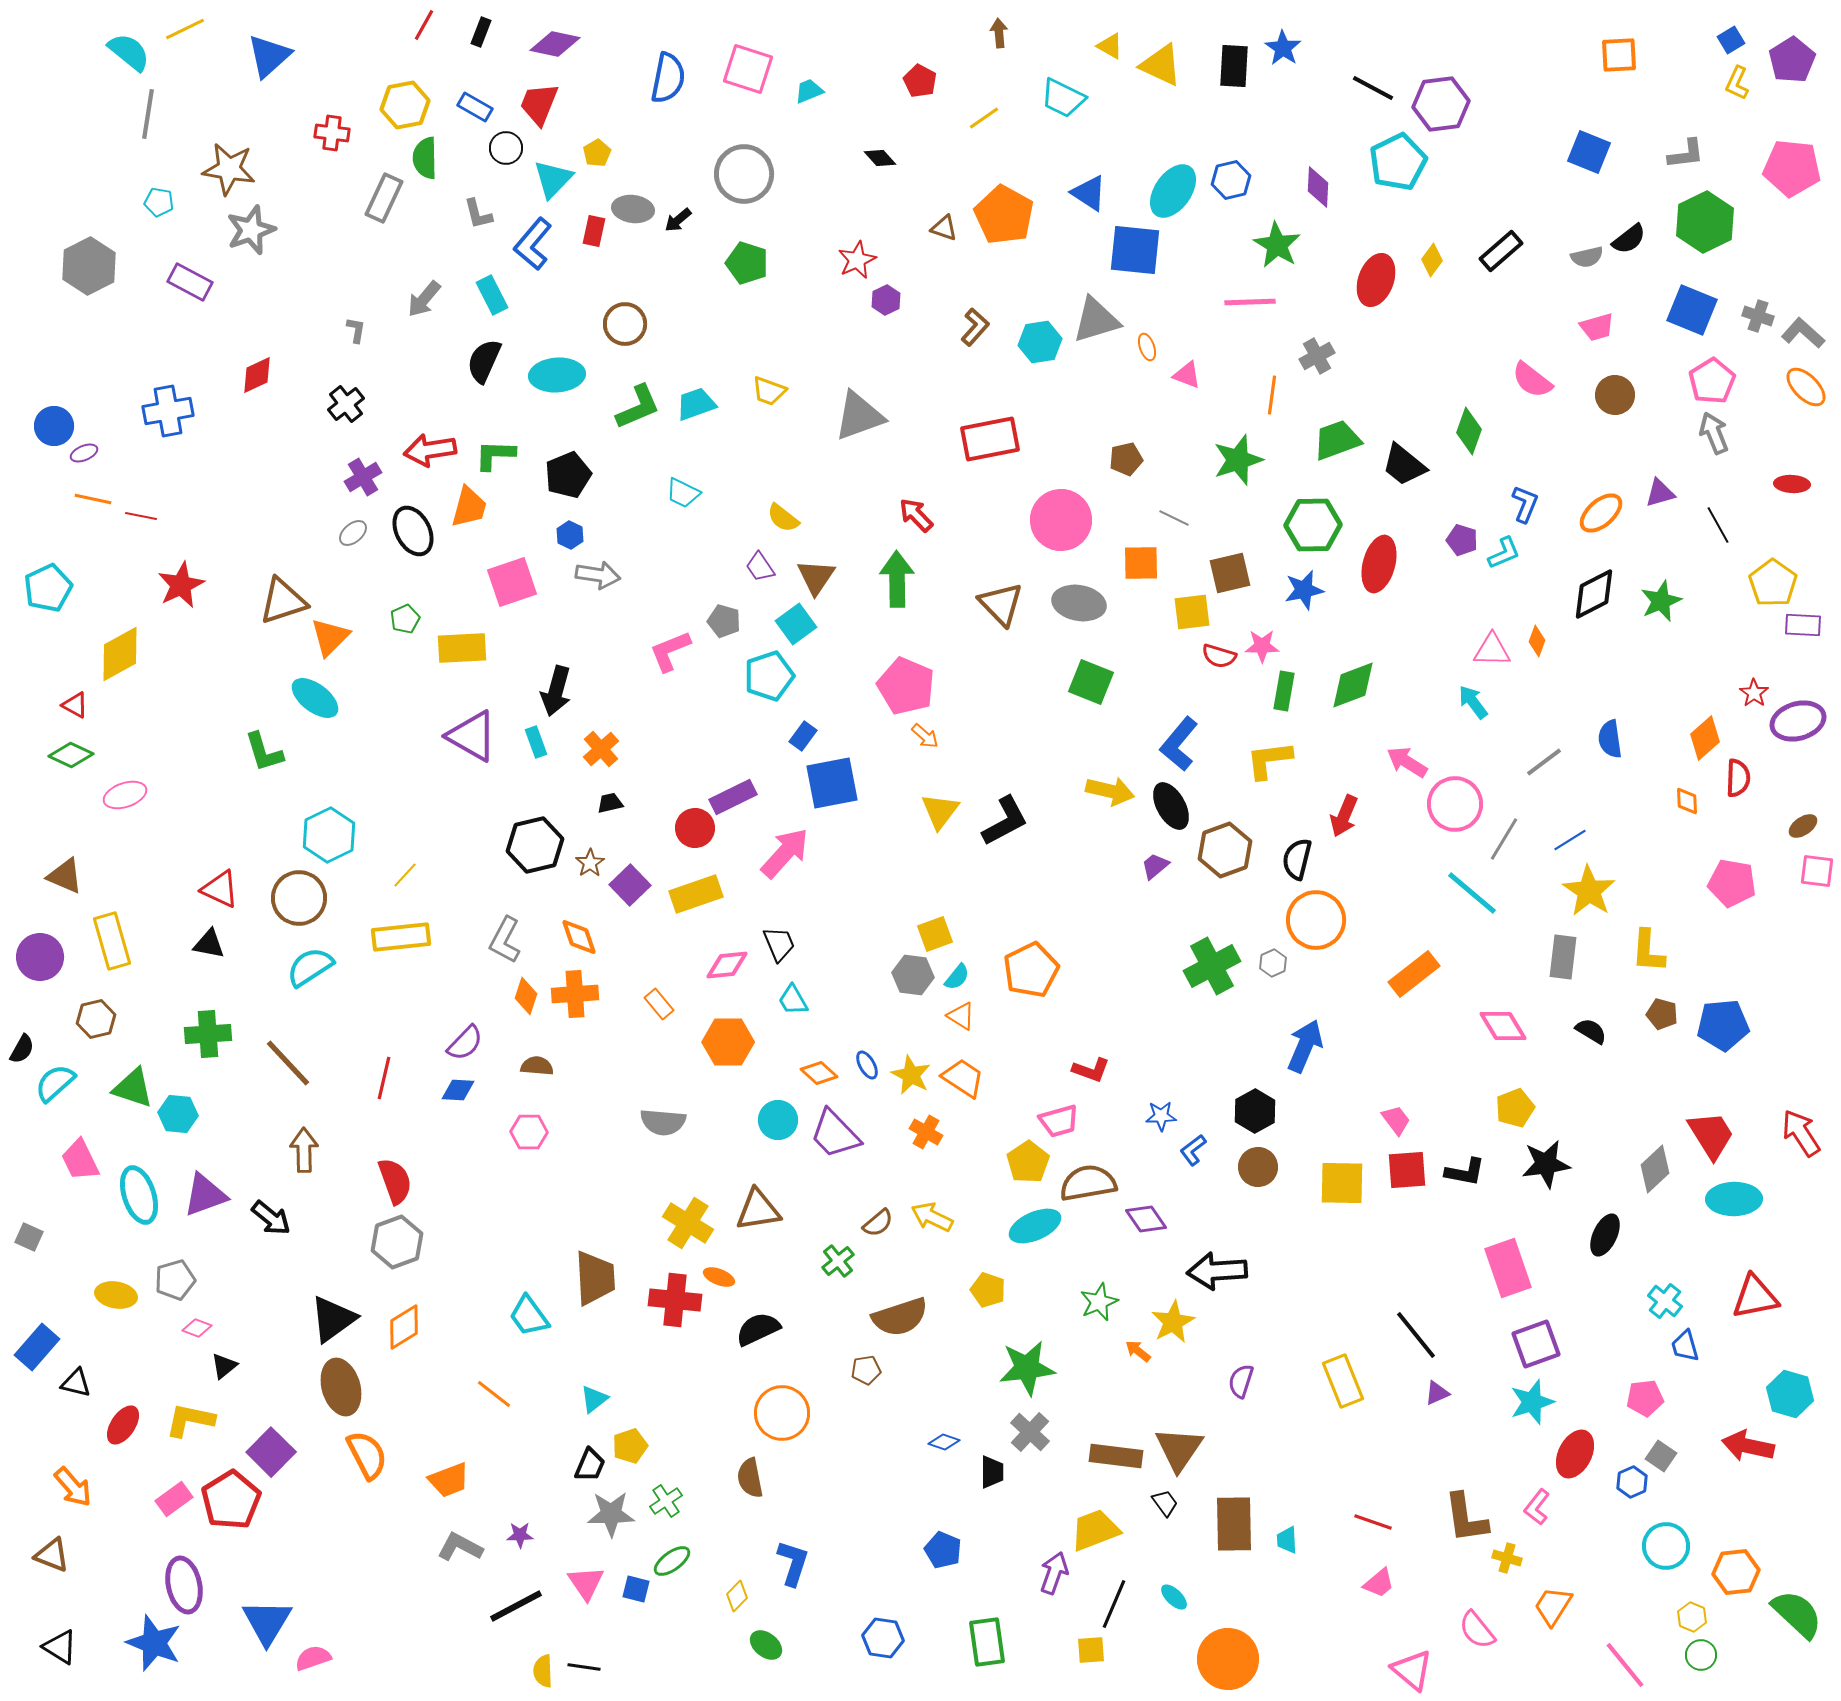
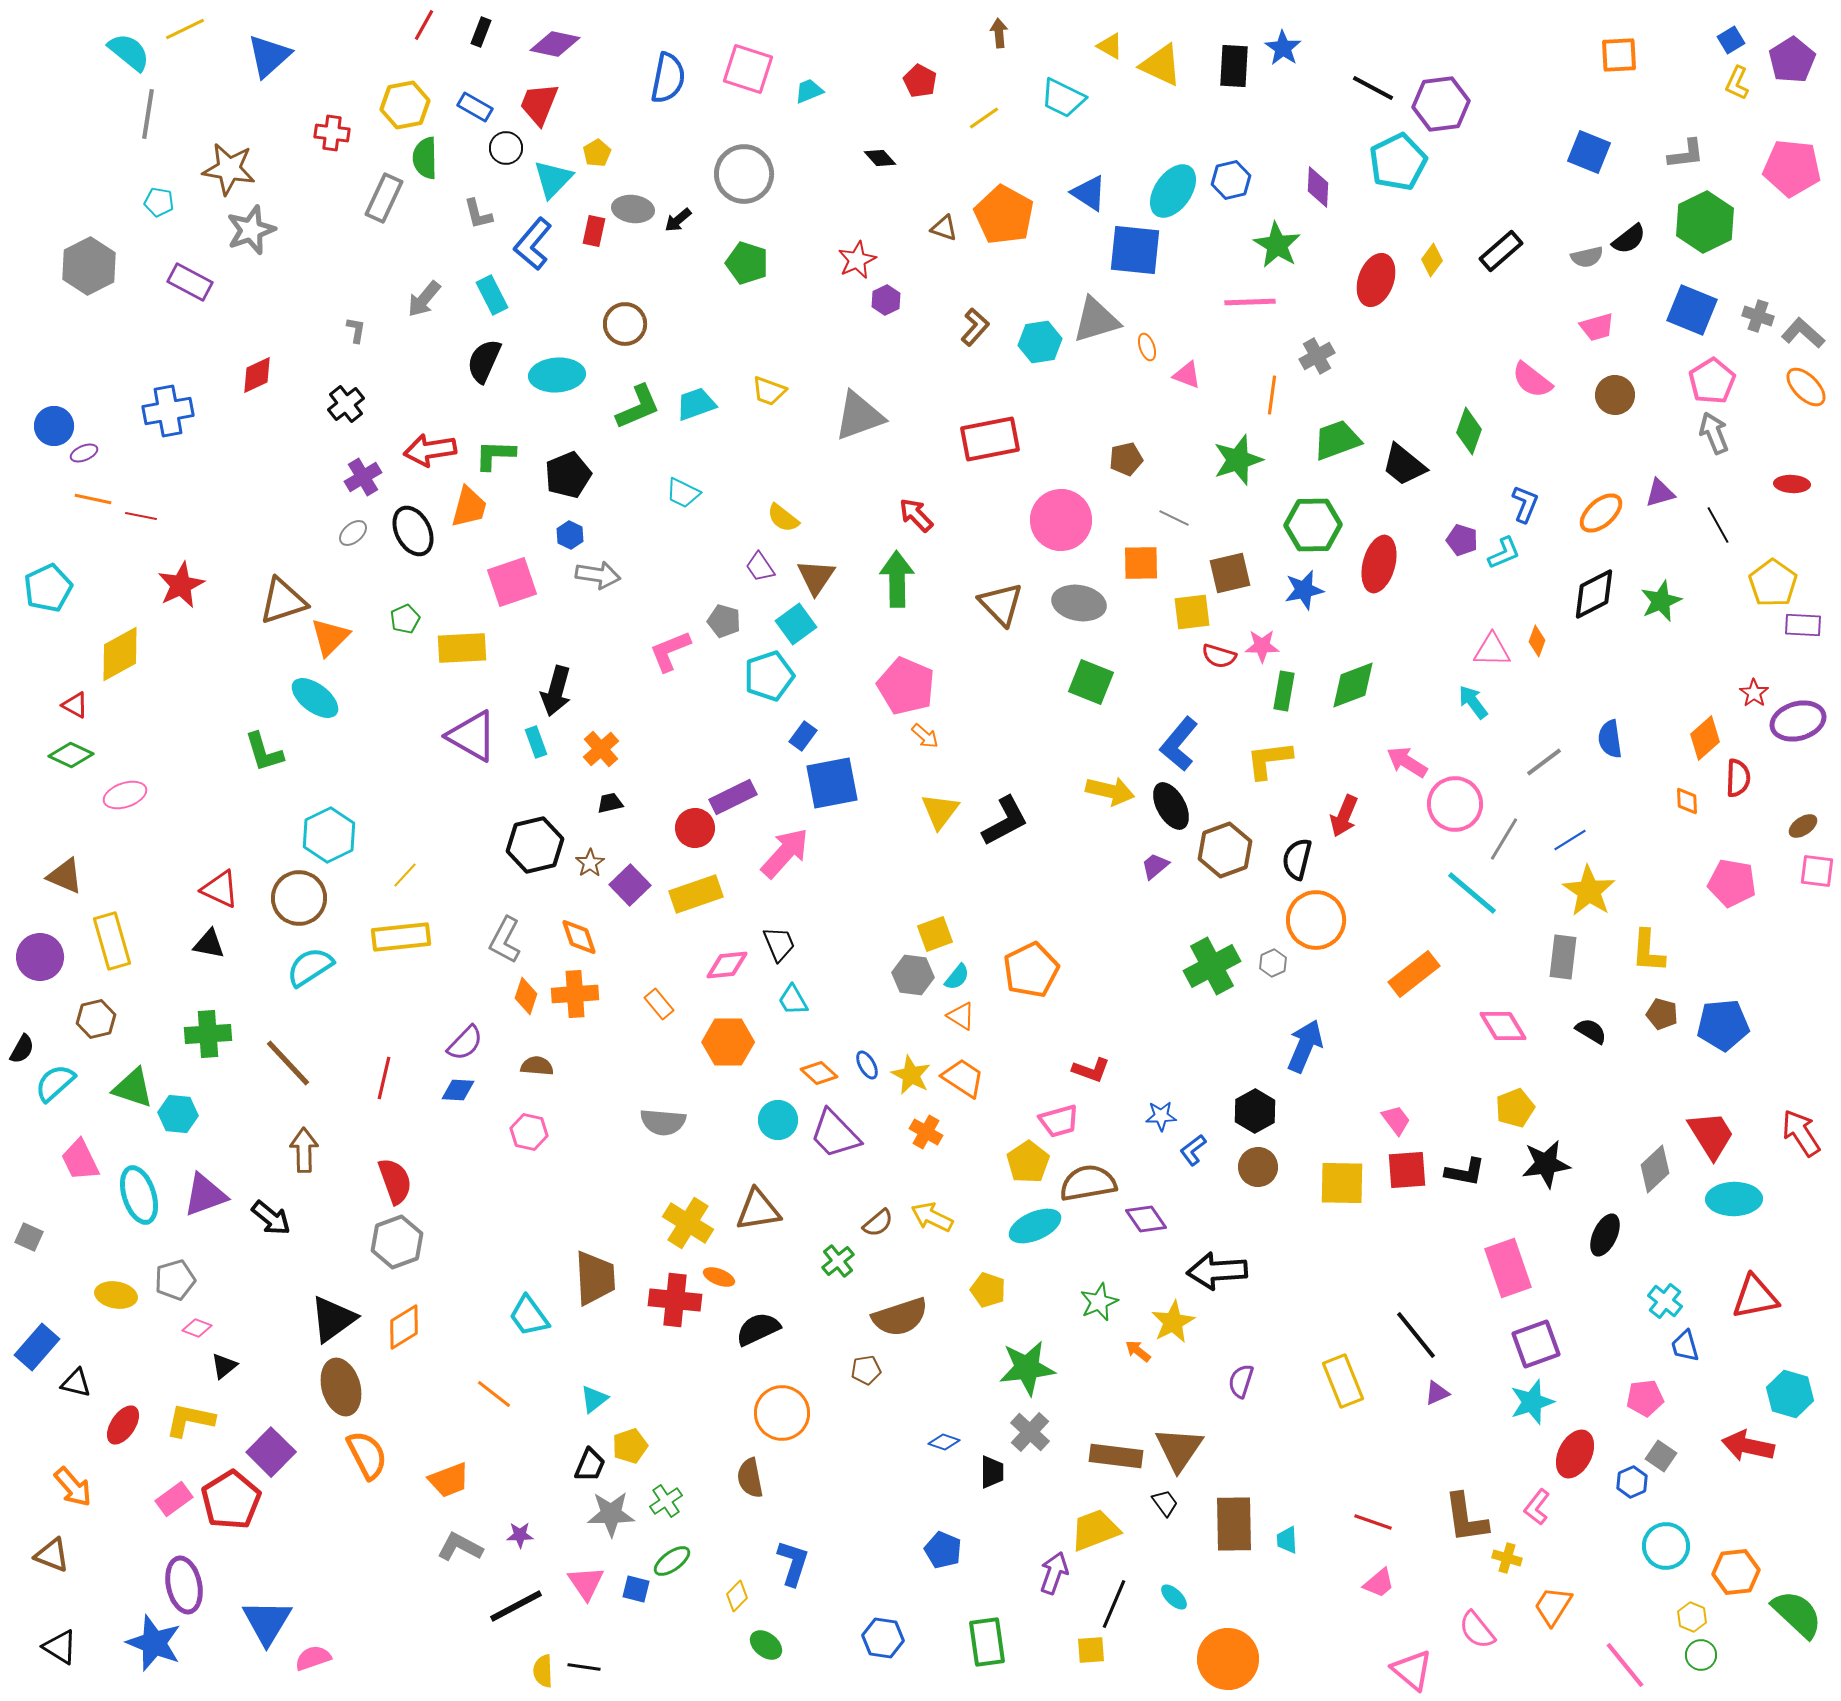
pink hexagon at (529, 1132): rotated 12 degrees clockwise
